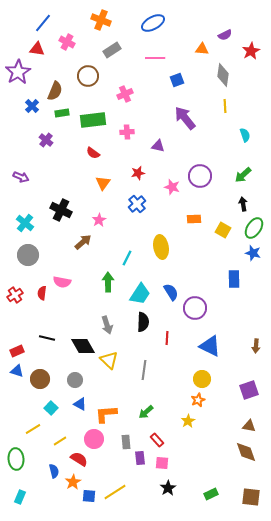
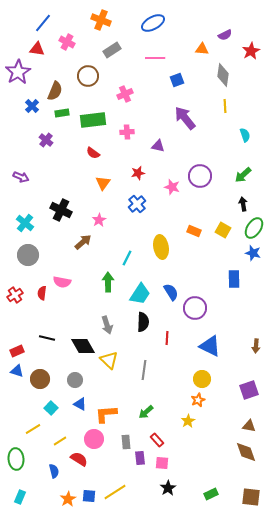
orange rectangle at (194, 219): moved 12 px down; rotated 24 degrees clockwise
orange star at (73, 482): moved 5 px left, 17 px down
